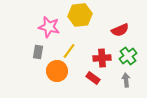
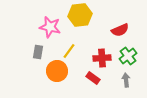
pink star: moved 1 px right
